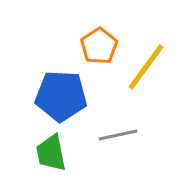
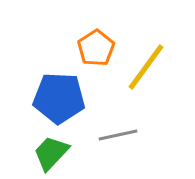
orange pentagon: moved 3 px left, 2 px down
blue pentagon: moved 2 px left, 2 px down
green trapezoid: rotated 54 degrees clockwise
